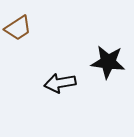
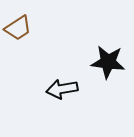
black arrow: moved 2 px right, 6 px down
